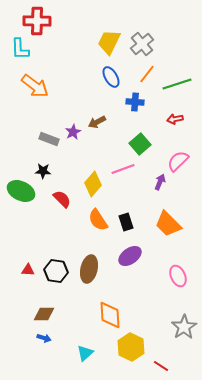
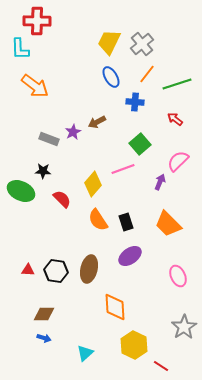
red arrow: rotated 49 degrees clockwise
orange diamond: moved 5 px right, 8 px up
yellow hexagon: moved 3 px right, 2 px up
